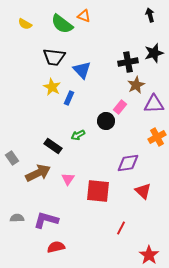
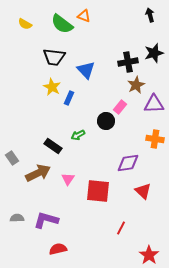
blue triangle: moved 4 px right
orange cross: moved 2 px left, 2 px down; rotated 36 degrees clockwise
red semicircle: moved 2 px right, 2 px down
